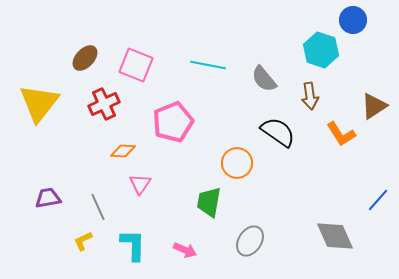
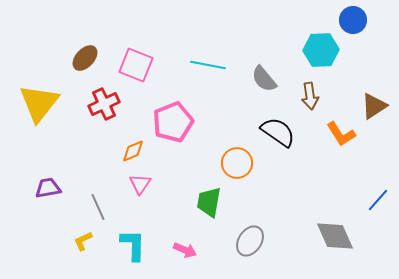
cyan hexagon: rotated 20 degrees counterclockwise
orange diamond: moved 10 px right; rotated 25 degrees counterclockwise
purple trapezoid: moved 10 px up
